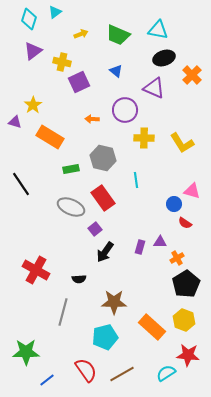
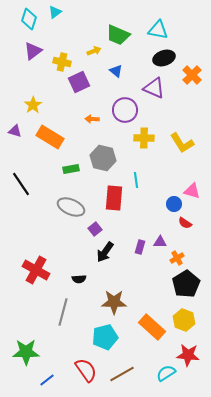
yellow arrow at (81, 34): moved 13 px right, 17 px down
purple triangle at (15, 122): moved 9 px down
red rectangle at (103, 198): moved 11 px right; rotated 40 degrees clockwise
